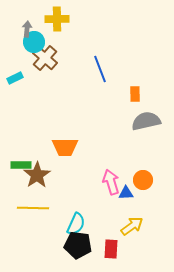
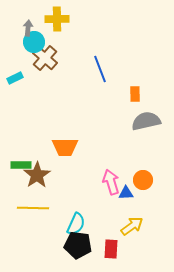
gray arrow: moved 1 px right, 1 px up
